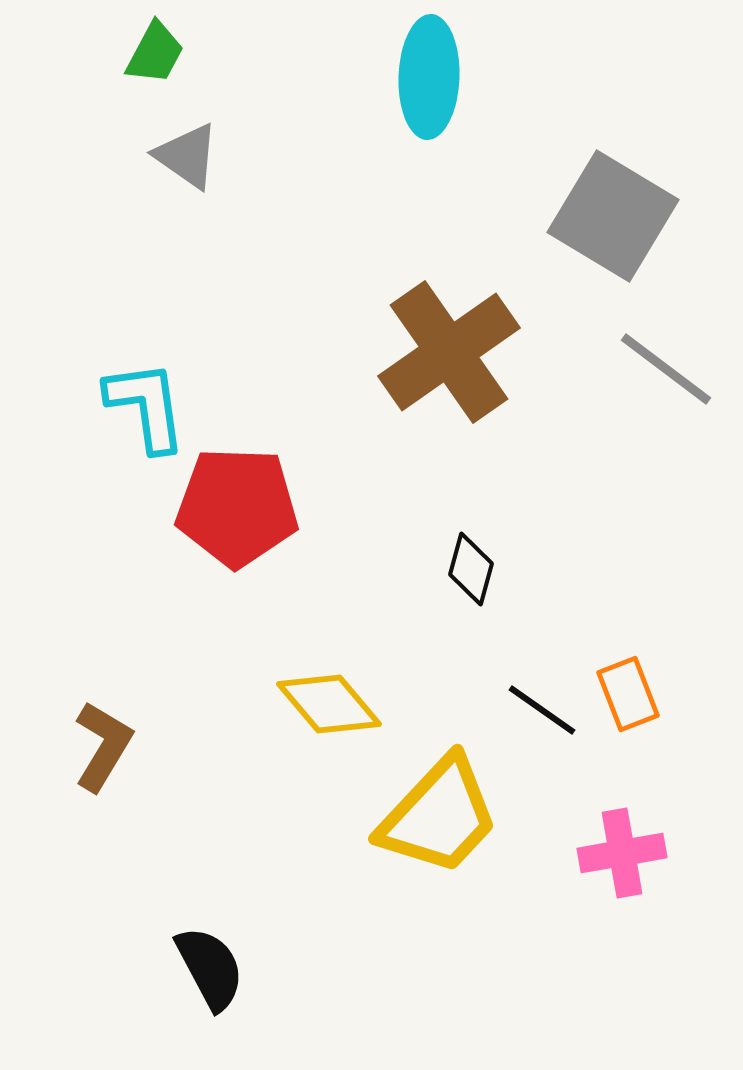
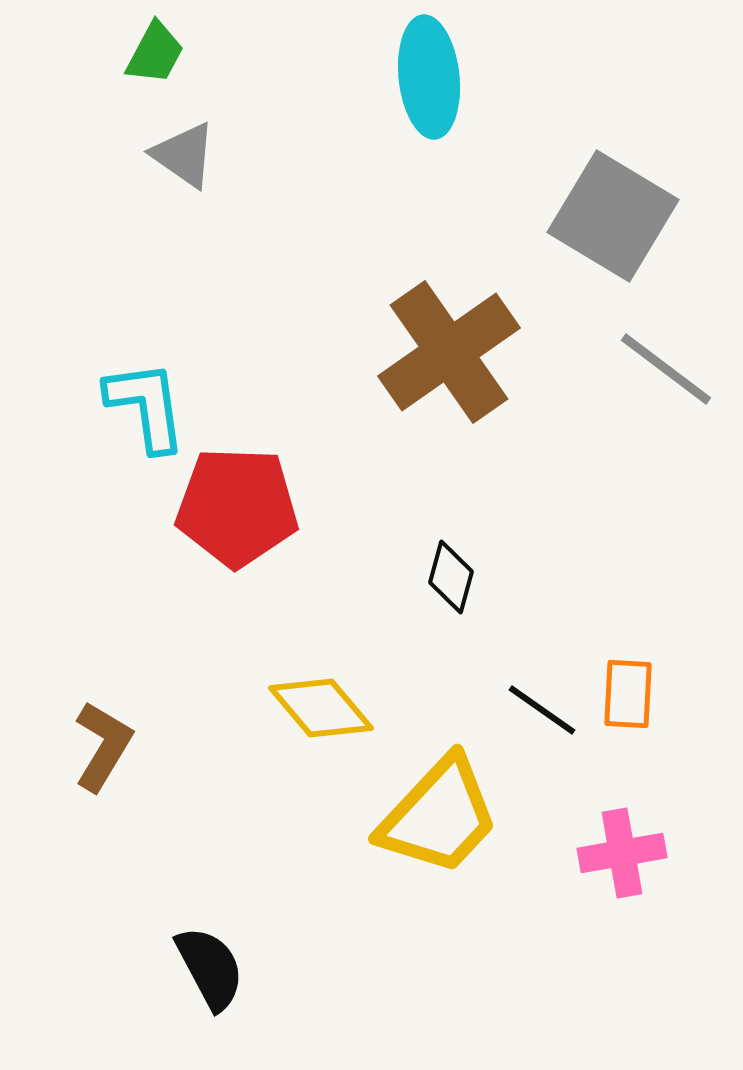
cyan ellipse: rotated 8 degrees counterclockwise
gray triangle: moved 3 px left, 1 px up
black diamond: moved 20 px left, 8 px down
orange rectangle: rotated 24 degrees clockwise
yellow diamond: moved 8 px left, 4 px down
